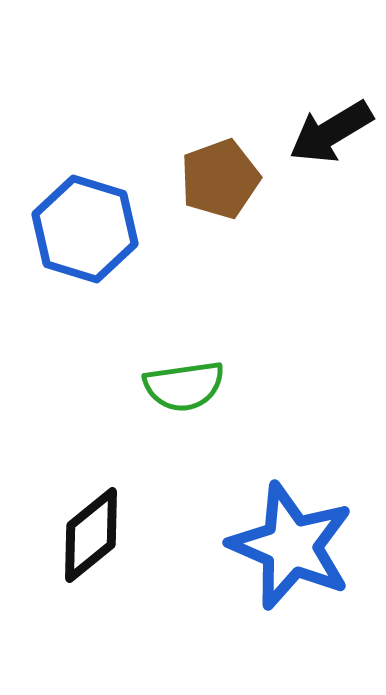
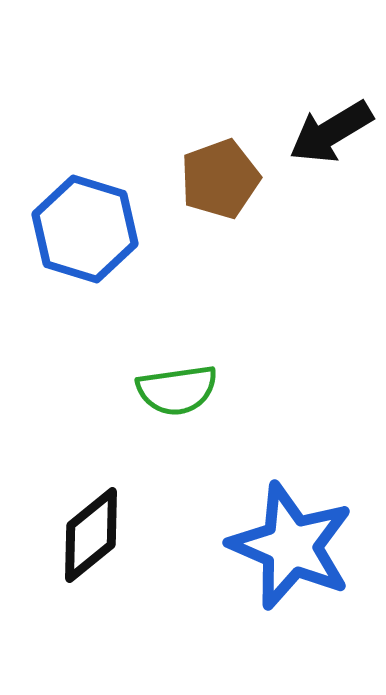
green semicircle: moved 7 px left, 4 px down
